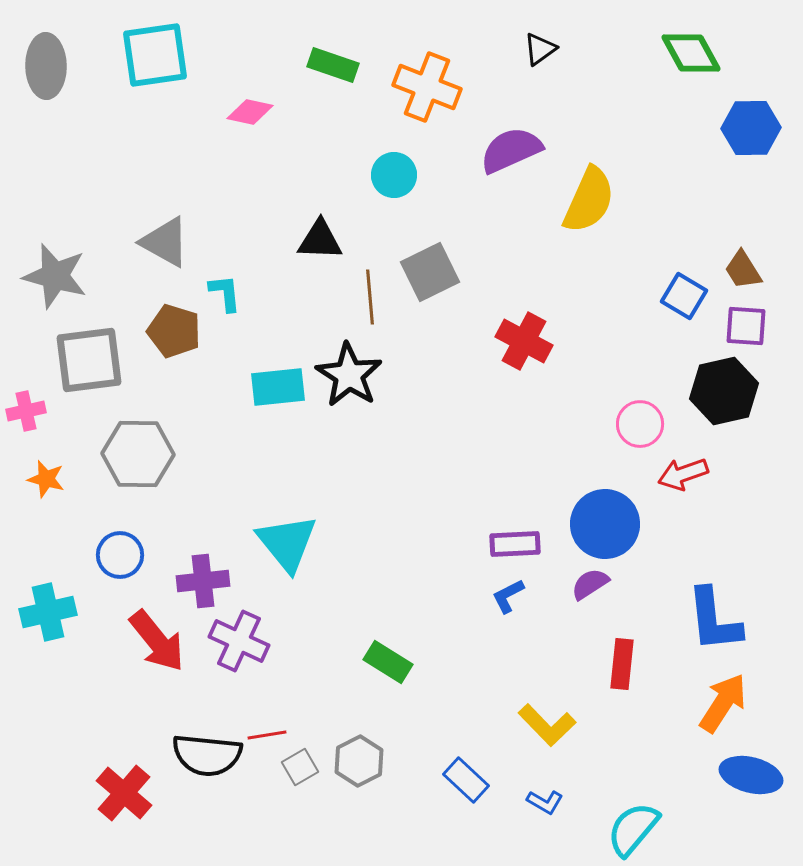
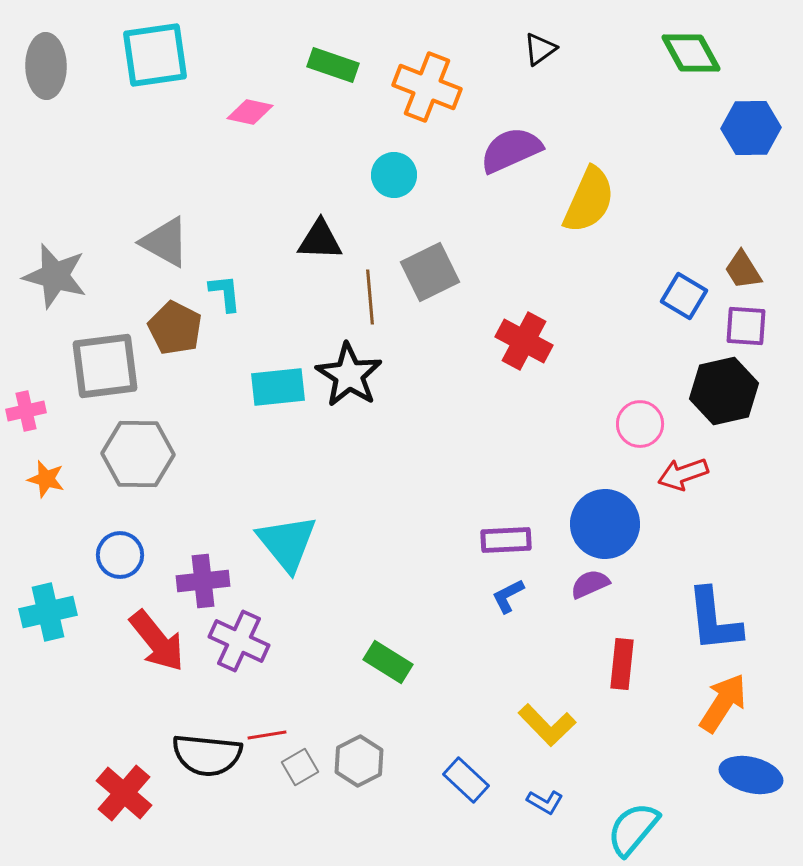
brown pentagon at (174, 331): moved 1 px right, 3 px up; rotated 10 degrees clockwise
gray square at (89, 360): moved 16 px right, 6 px down
purple rectangle at (515, 544): moved 9 px left, 4 px up
purple semicircle at (590, 584): rotated 9 degrees clockwise
